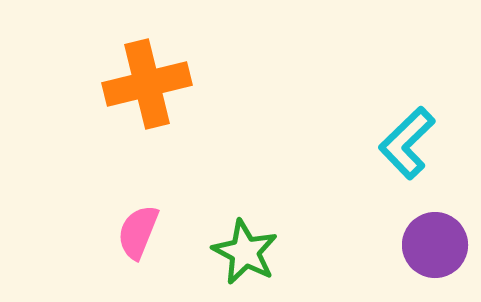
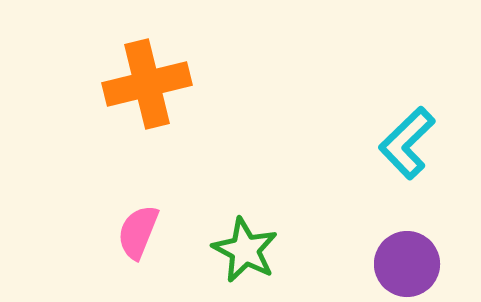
purple circle: moved 28 px left, 19 px down
green star: moved 2 px up
